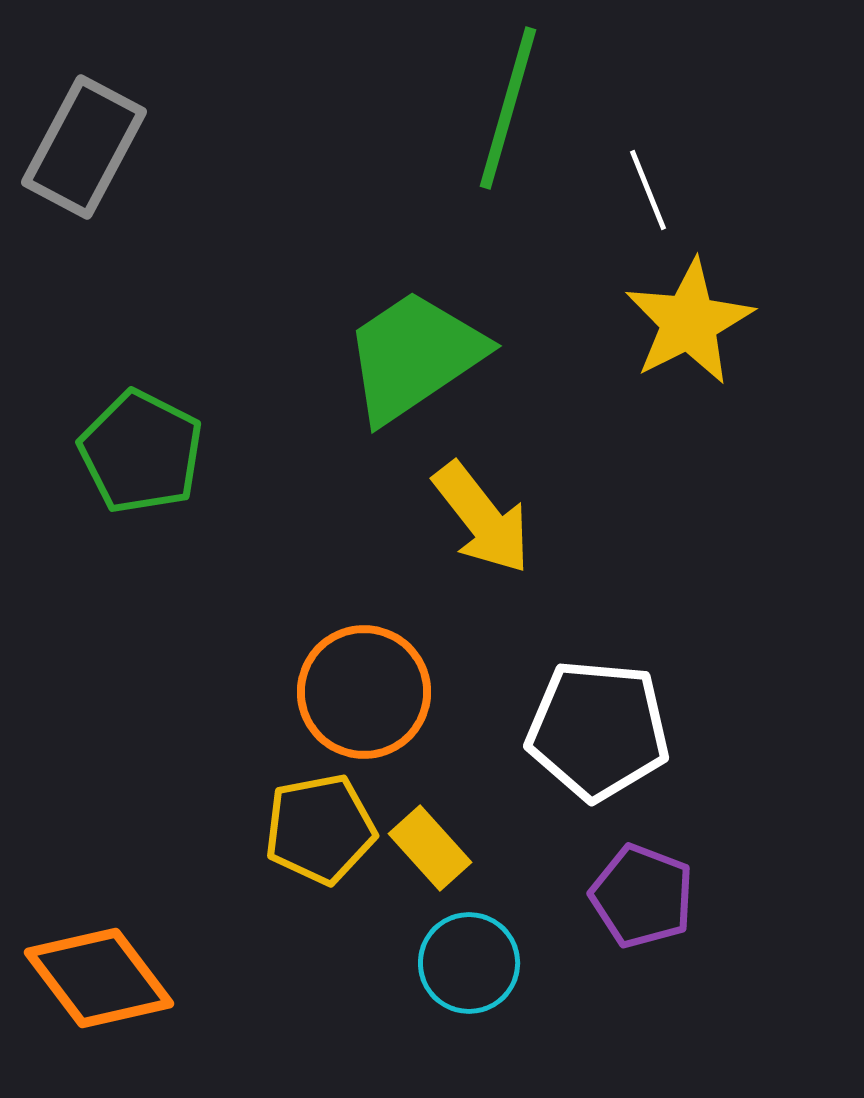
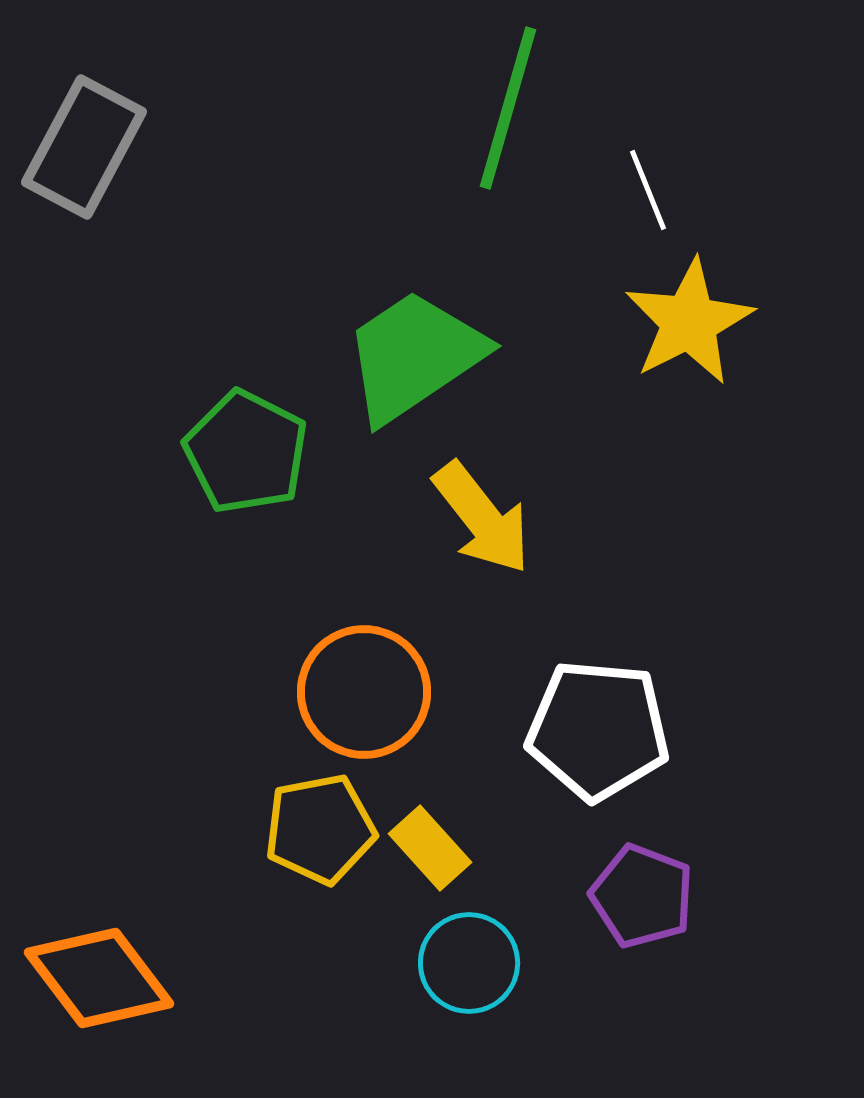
green pentagon: moved 105 px right
